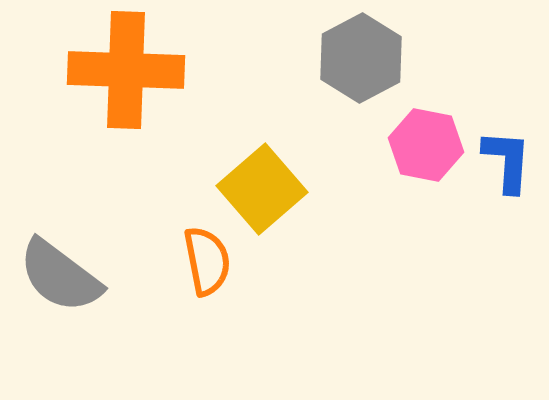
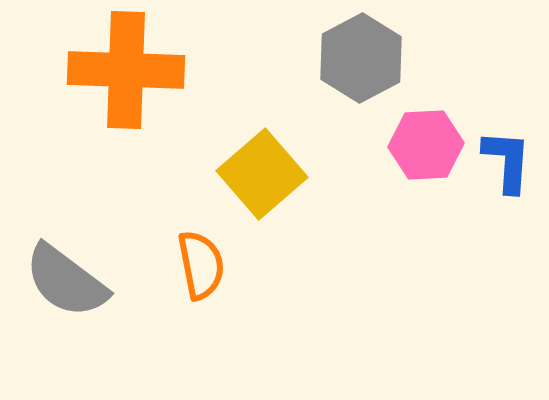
pink hexagon: rotated 14 degrees counterclockwise
yellow square: moved 15 px up
orange semicircle: moved 6 px left, 4 px down
gray semicircle: moved 6 px right, 5 px down
